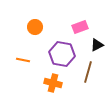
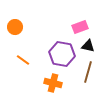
orange circle: moved 20 px left
black triangle: moved 9 px left, 1 px down; rotated 40 degrees clockwise
orange line: rotated 24 degrees clockwise
